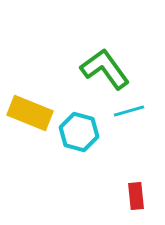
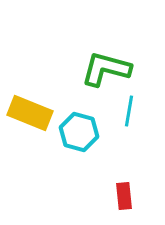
green L-shape: moved 1 px right; rotated 39 degrees counterclockwise
cyan line: rotated 64 degrees counterclockwise
red rectangle: moved 12 px left
